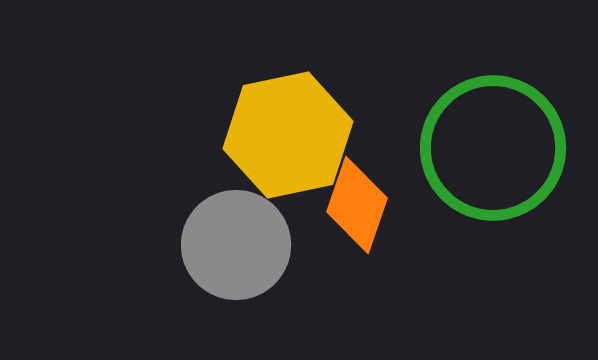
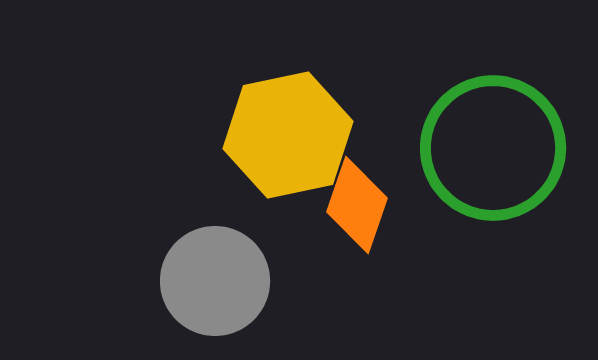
gray circle: moved 21 px left, 36 px down
